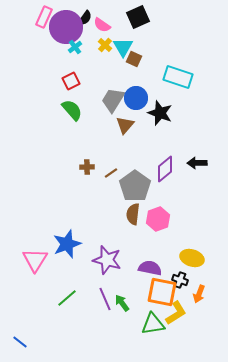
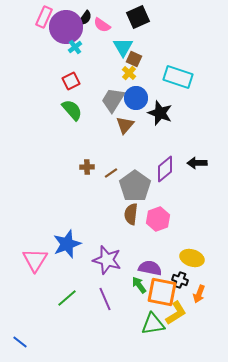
yellow cross: moved 24 px right, 28 px down
brown semicircle: moved 2 px left
green arrow: moved 17 px right, 18 px up
